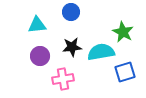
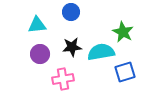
purple circle: moved 2 px up
